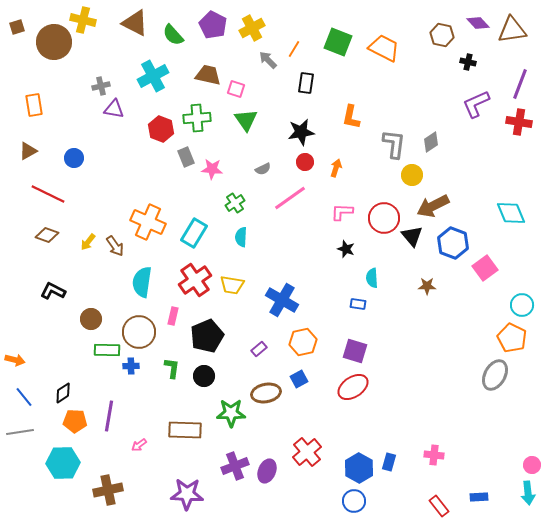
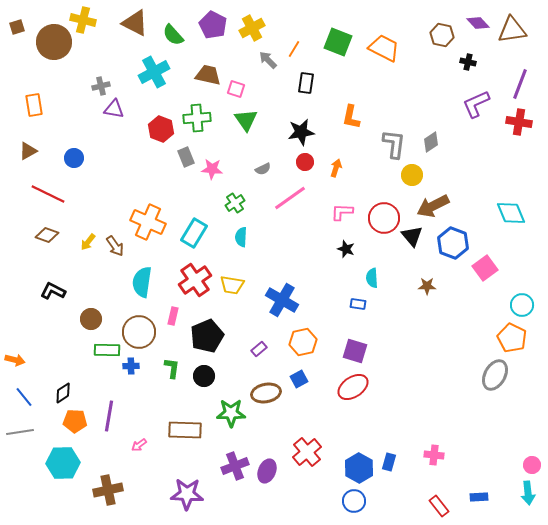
cyan cross at (153, 76): moved 1 px right, 4 px up
